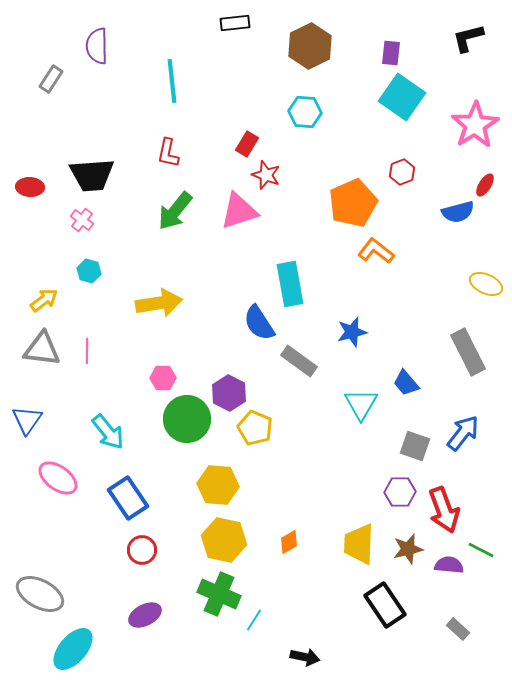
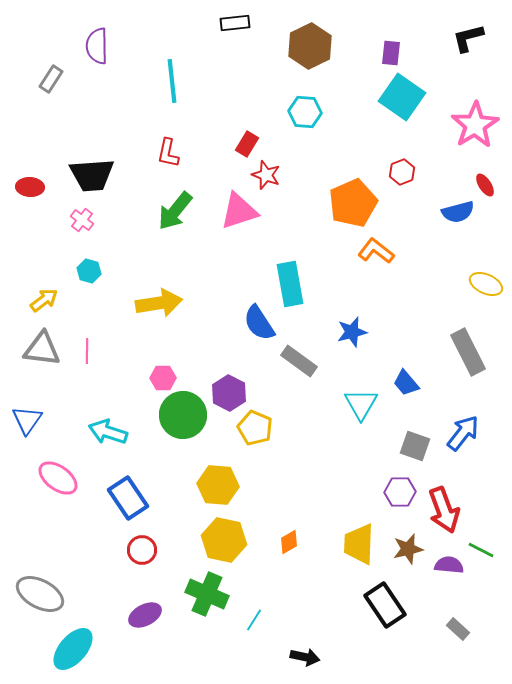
red ellipse at (485, 185): rotated 65 degrees counterclockwise
green circle at (187, 419): moved 4 px left, 4 px up
cyan arrow at (108, 432): rotated 147 degrees clockwise
green cross at (219, 594): moved 12 px left
